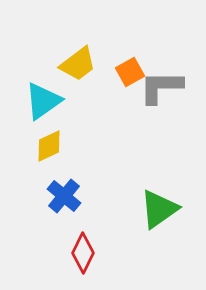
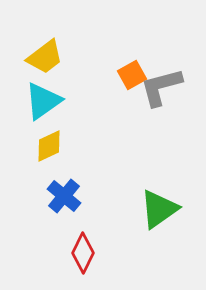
yellow trapezoid: moved 33 px left, 7 px up
orange square: moved 2 px right, 3 px down
gray L-shape: rotated 15 degrees counterclockwise
